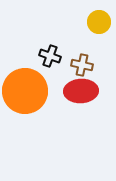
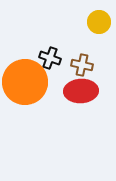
black cross: moved 2 px down
orange circle: moved 9 px up
